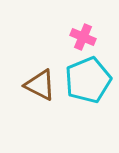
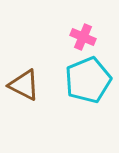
brown triangle: moved 16 px left
